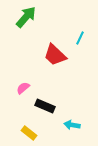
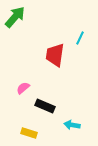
green arrow: moved 11 px left
red trapezoid: rotated 55 degrees clockwise
yellow rectangle: rotated 21 degrees counterclockwise
